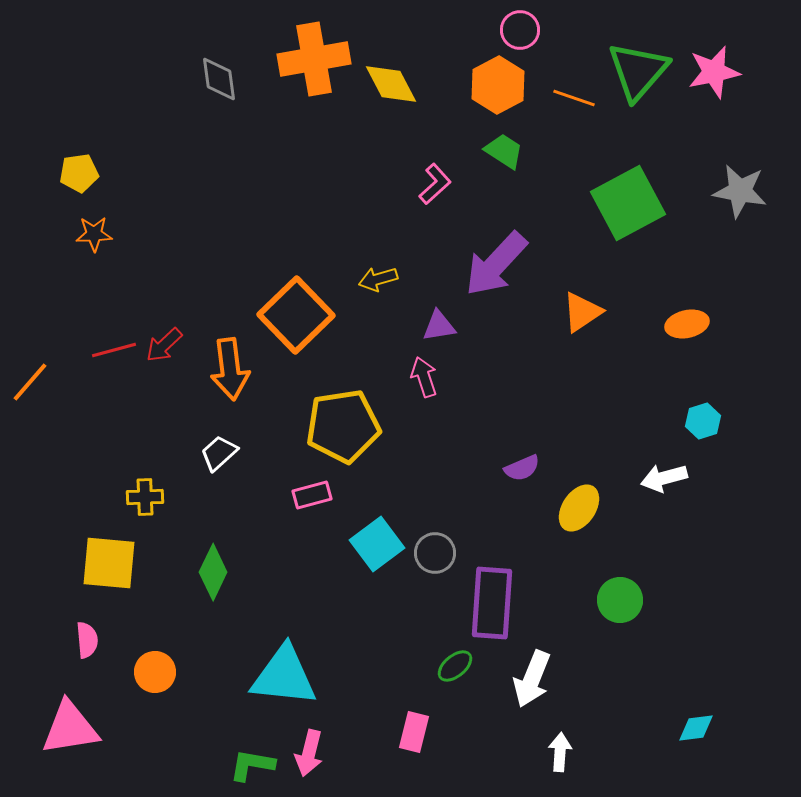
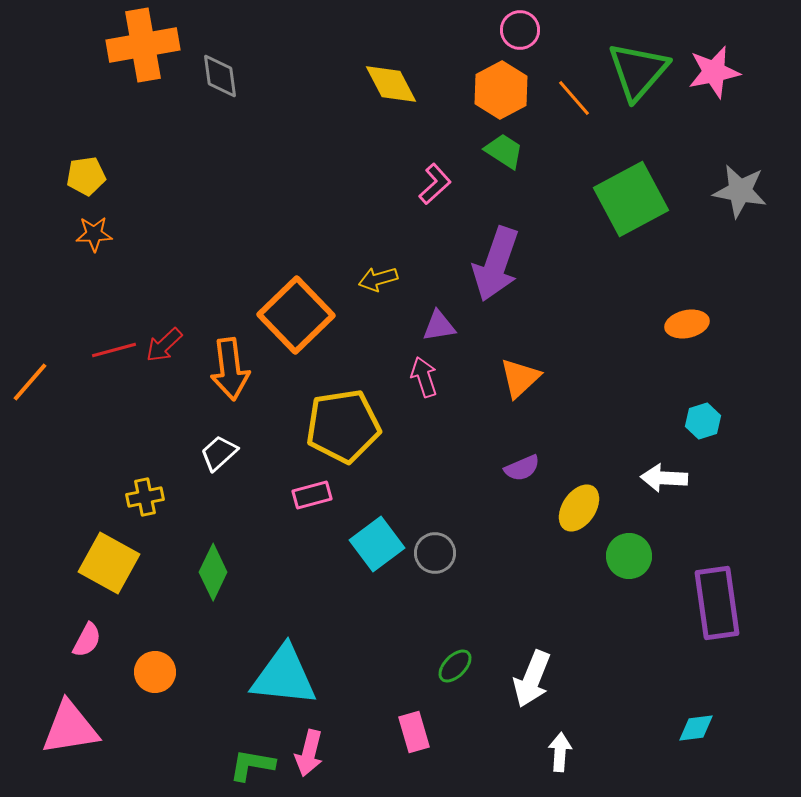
orange cross at (314, 59): moved 171 px left, 14 px up
gray diamond at (219, 79): moved 1 px right, 3 px up
orange hexagon at (498, 85): moved 3 px right, 5 px down
orange line at (574, 98): rotated 30 degrees clockwise
yellow pentagon at (79, 173): moved 7 px right, 3 px down
green square at (628, 203): moved 3 px right, 4 px up
purple arrow at (496, 264): rotated 24 degrees counterclockwise
orange triangle at (582, 312): moved 62 px left, 66 px down; rotated 9 degrees counterclockwise
white arrow at (664, 478): rotated 18 degrees clockwise
yellow cross at (145, 497): rotated 9 degrees counterclockwise
yellow square at (109, 563): rotated 24 degrees clockwise
green circle at (620, 600): moved 9 px right, 44 px up
purple rectangle at (492, 603): moved 225 px right; rotated 12 degrees counterclockwise
pink semicircle at (87, 640): rotated 33 degrees clockwise
green ellipse at (455, 666): rotated 6 degrees counterclockwise
pink rectangle at (414, 732): rotated 30 degrees counterclockwise
